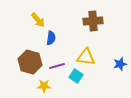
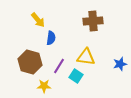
purple line: moved 2 px right; rotated 42 degrees counterclockwise
